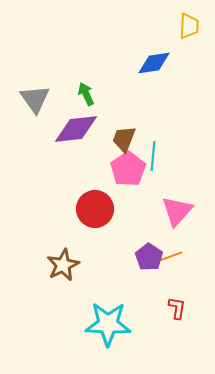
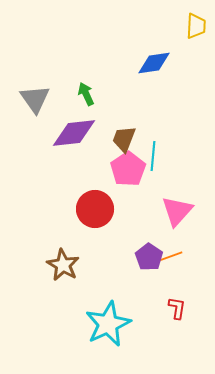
yellow trapezoid: moved 7 px right
purple diamond: moved 2 px left, 4 px down
brown star: rotated 16 degrees counterclockwise
cyan star: rotated 27 degrees counterclockwise
